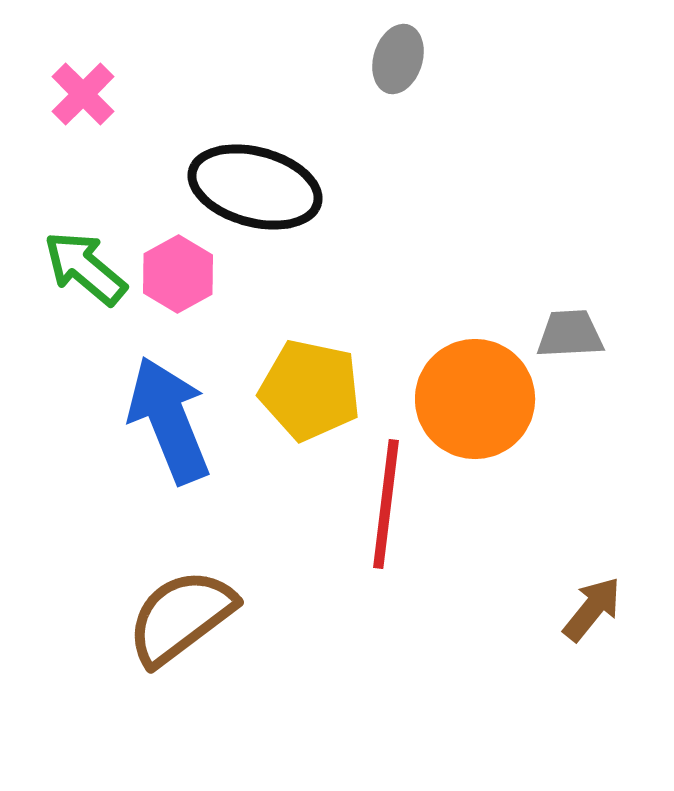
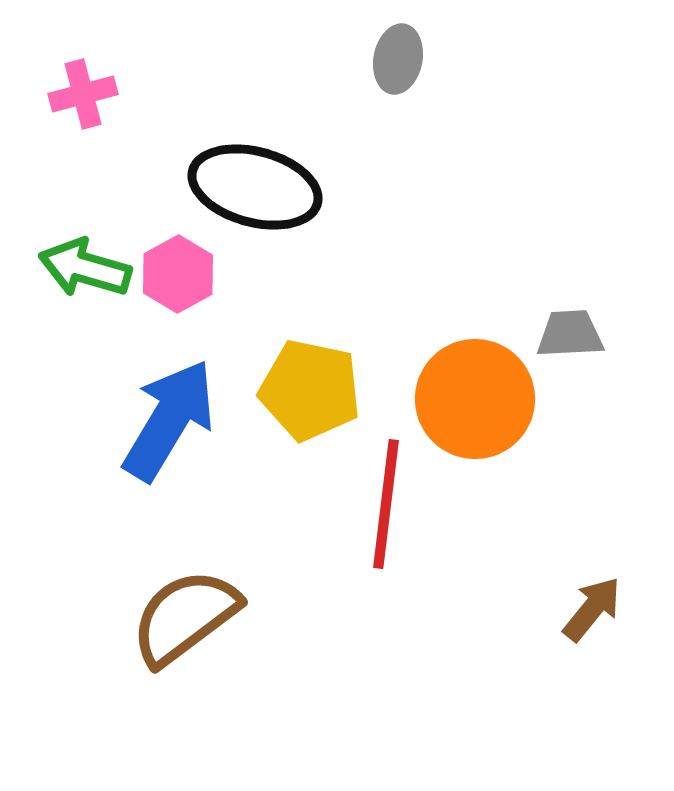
gray ellipse: rotated 6 degrees counterclockwise
pink cross: rotated 30 degrees clockwise
green arrow: rotated 24 degrees counterclockwise
blue arrow: rotated 53 degrees clockwise
brown semicircle: moved 4 px right
